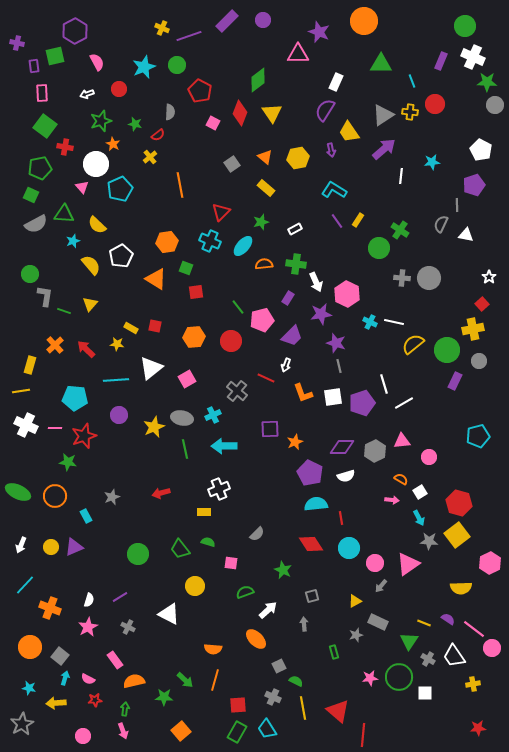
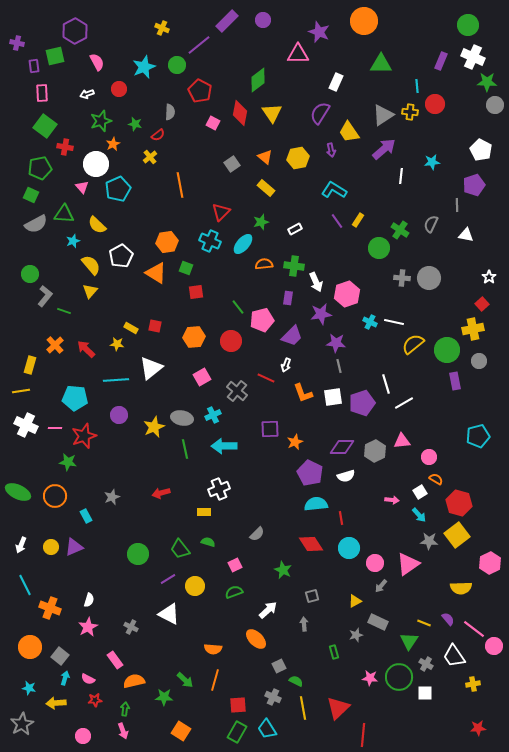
green circle at (465, 26): moved 3 px right, 1 px up
purple line at (189, 36): moved 10 px right, 9 px down; rotated 20 degrees counterclockwise
cyan line at (412, 81): moved 5 px right, 5 px down; rotated 16 degrees clockwise
purple semicircle at (325, 110): moved 5 px left, 3 px down
red diamond at (240, 113): rotated 10 degrees counterclockwise
orange star at (113, 144): rotated 16 degrees clockwise
cyan pentagon at (120, 189): moved 2 px left
gray semicircle at (441, 224): moved 10 px left
cyan ellipse at (243, 246): moved 2 px up
green cross at (296, 264): moved 2 px left, 2 px down
orange triangle at (156, 279): moved 6 px up
pink hexagon at (347, 294): rotated 15 degrees clockwise
gray L-shape at (45, 296): rotated 30 degrees clockwise
purple rectangle at (288, 298): rotated 24 degrees counterclockwise
yellow triangle at (90, 304): moved 13 px up
purple star at (336, 343): rotated 12 degrees counterclockwise
pink square at (187, 379): moved 15 px right, 2 px up
purple rectangle at (455, 381): rotated 36 degrees counterclockwise
white line at (384, 384): moved 2 px right
orange semicircle at (401, 479): moved 35 px right
cyan arrow at (419, 518): moved 3 px up; rotated 14 degrees counterclockwise
pink square at (231, 563): moved 4 px right, 2 px down; rotated 32 degrees counterclockwise
cyan line at (25, 585): rotated 70 degrees counterclockwise
green semicircle at (245, 592): moved 11 px left
purple line at (120, 597): moved 48 px right, 18 px up
purple semicircle at (448, 619): rotated 16 degrees clockwise
gray cross at (128, 627): moved 3 px right
pink circle at (492, 648): moved 2 px right, 2 px up
gray cross at (428, 659): moved 2 px left, 5 px down
pink star at (370, 678): rotated 14 degrees clockwise
red triangle at (338, 711): moved 3 px up; rotated 35 degrees clockwise
orange square at (181, 731): rotated 18 degrees counterclockwise
